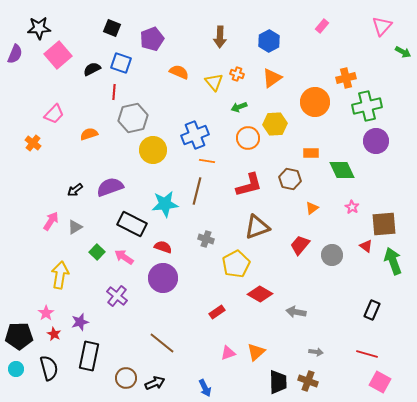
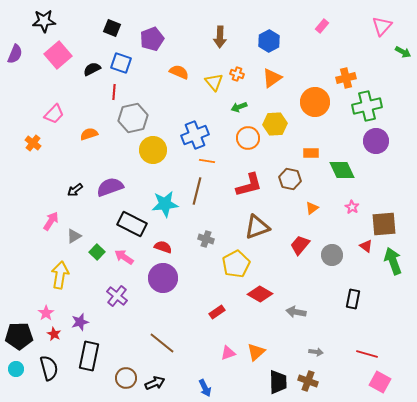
black star at (39, 28): moved 5 px right, 7 px up
gray triangle at (75, 227): moved 1 px left, 9 px down
black rectangle at (372, 310): moved 19 px left, 11 px up; rotated 12 degrees counterclockwise
